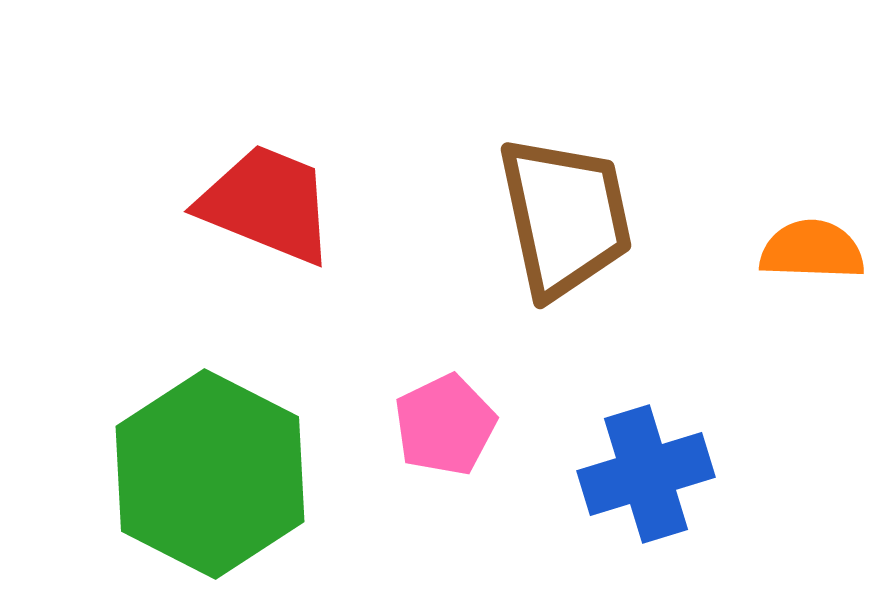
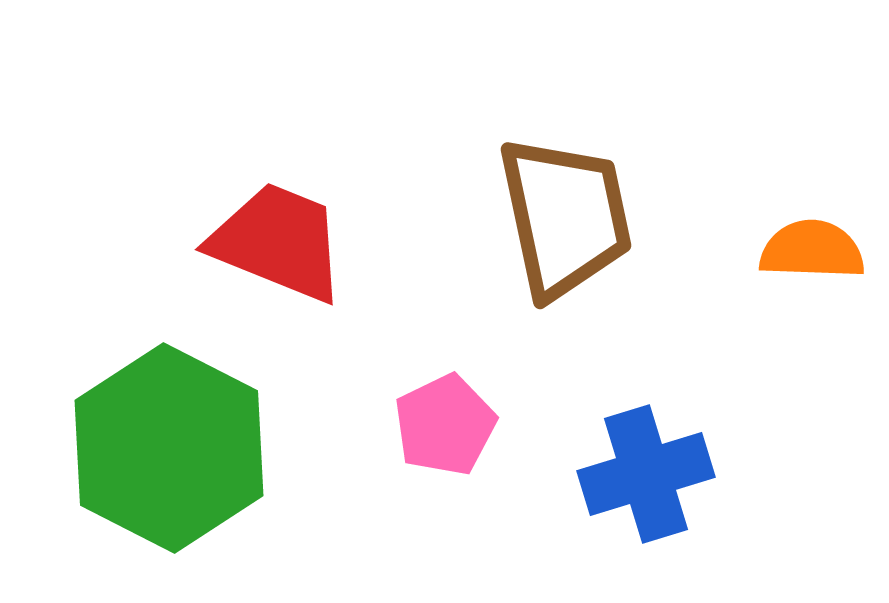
red trapezoid: moved 11 px right, 38 px down
green hexagon: moved 41 px left, 26 px up
